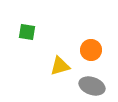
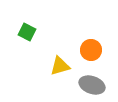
green square: rotated 18 degrees clockwise
gray ellipse: moved 1 px up
